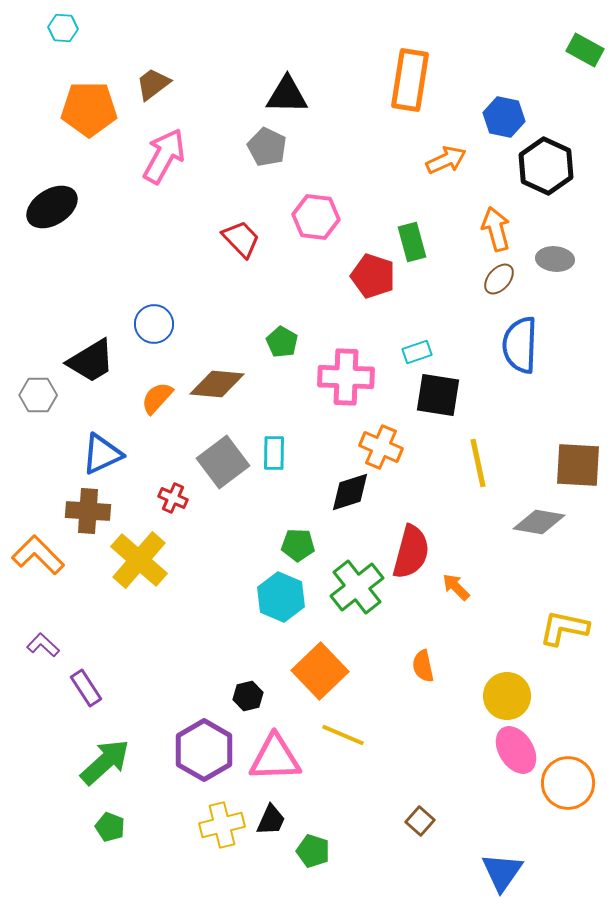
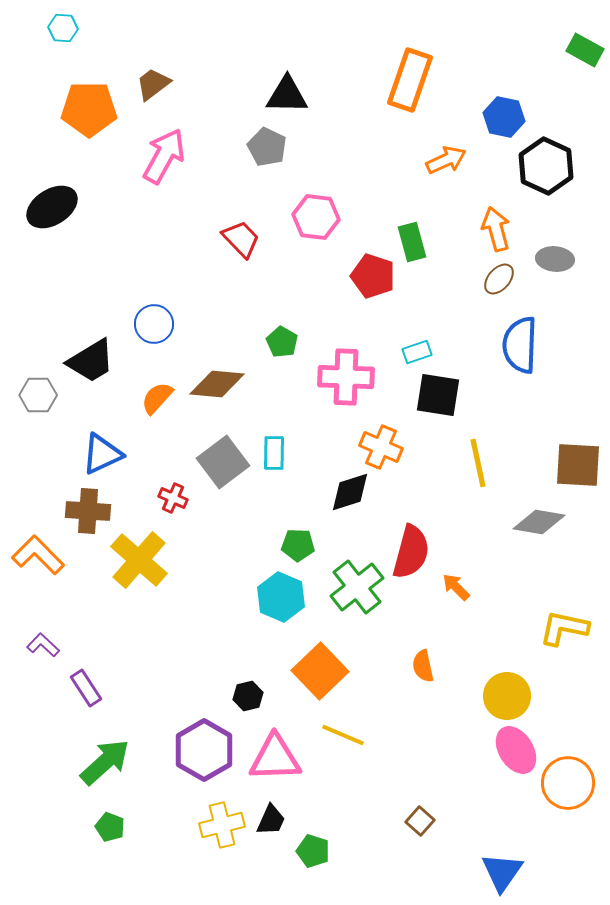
orange rectangle at (410, 80): rotated 10 degrees clockwise
